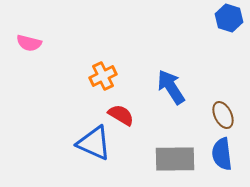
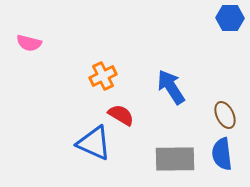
blue hexagon: moved 1 px right; rotated 16 degrees counterclockwise
brown ellipse: moved 2 px right
